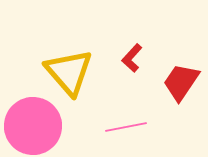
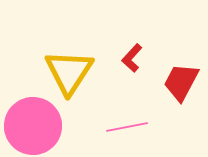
yellow triangle: rotated 14 degrees clockwise
red trapezoid: rotated 6 degrees counterclockwise
pink line: moved 1 px right
